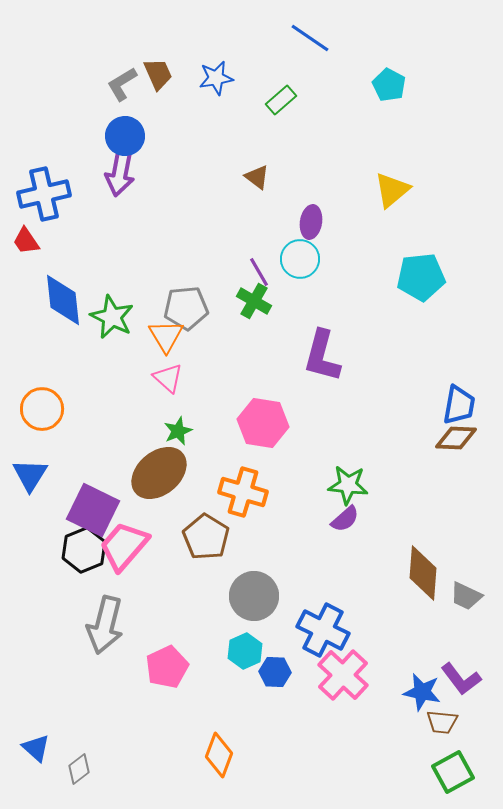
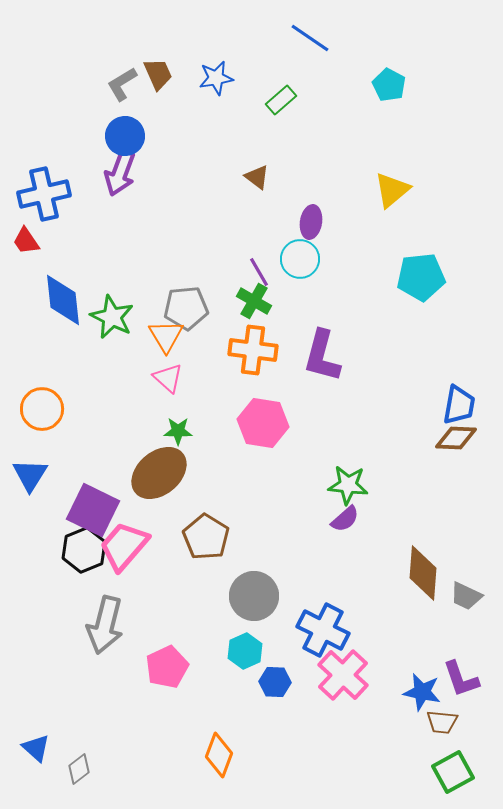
purple arrow at (120, 173): rotated 9 degrees clockwise
green star at (178, 431): rotated 24 degrees clockwise
orange cross at (243, 492): moved 10 px right, 142 px up; rotated 9 degrees counterclockwise
blue hexagon at (275, 672): moved 10 px down
purple L-shape at (461, 679): rotated 18 degrees clockwise
